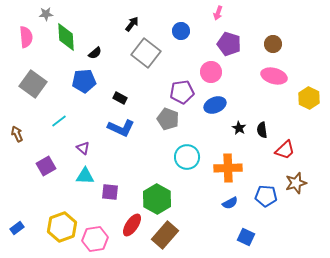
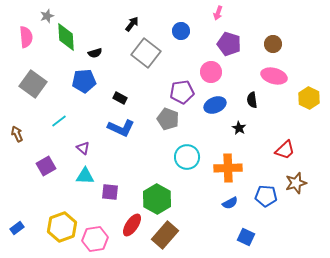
gray star at (46, 14): moved 1 px right, 2 px down; rotated 16 degrees counterclockwise
black semicircle at (95, 53): rotated 24 degrees clockwise
black semicircle at (262, 130): moved 10 px left, 30 px up
